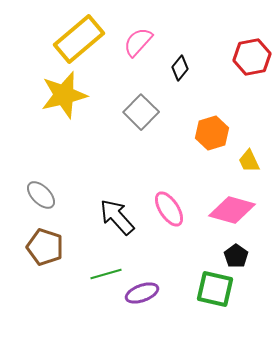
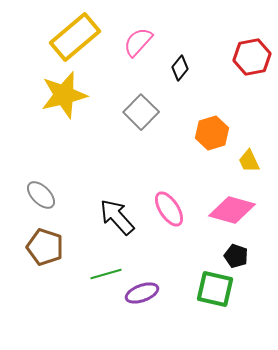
yellow rectangle: moved 4 px left, 2 px up
black pentagon: rotated 15 degrees counterclockwise
